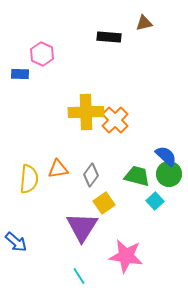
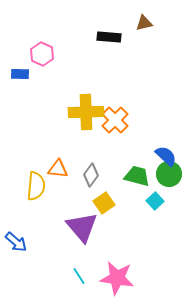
orange triangle: rotated 15 degrees clockwise
yellow semicircle: moved 7 px right, 7 px down
purple triangle: rotated 12 degrees counterclockwise
pink star: moved 9 px left, 22 px down
